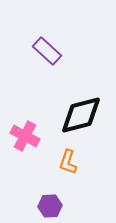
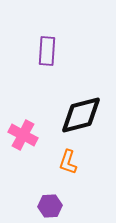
purple rectangle: rotated 52 degrees clockwise
pink cross: moved 2 px left, 1 px up
